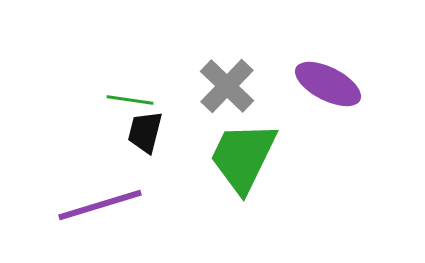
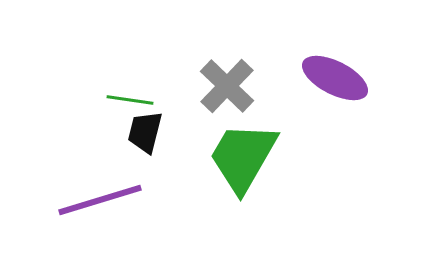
purple ellipse: moved 7 px right, 6 px up
green trapezoid: rotated 4 degrees clockwise
purple line: moved 5 px up
